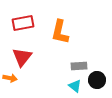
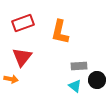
red rectangle: rotated 10 degrees counterclockwise
orange arrow: moved 1 px right, 1 px down
